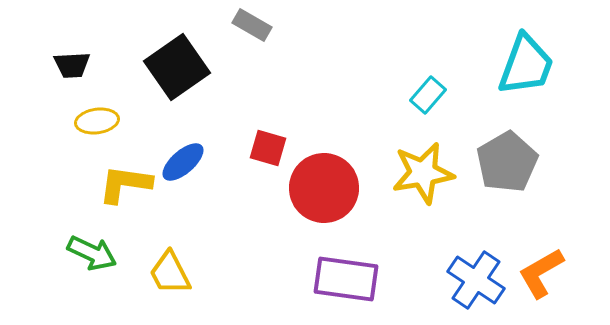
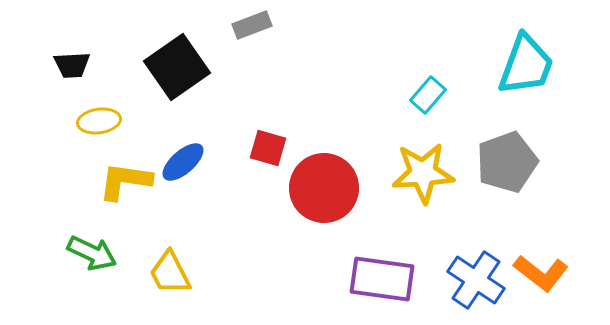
gray rectangle: rotated 51 degrees counterclockwise
yellow ellipse: moved 2 px right
gray pentagon: rotated 10 degrees clockwise
yellow star: rotated 6 degrees clockwise
yellow L-shape: moved 3 px up
orange L-shape: rotated 112 degrees counterclockwise
purple rectangle: moved 36 px right
